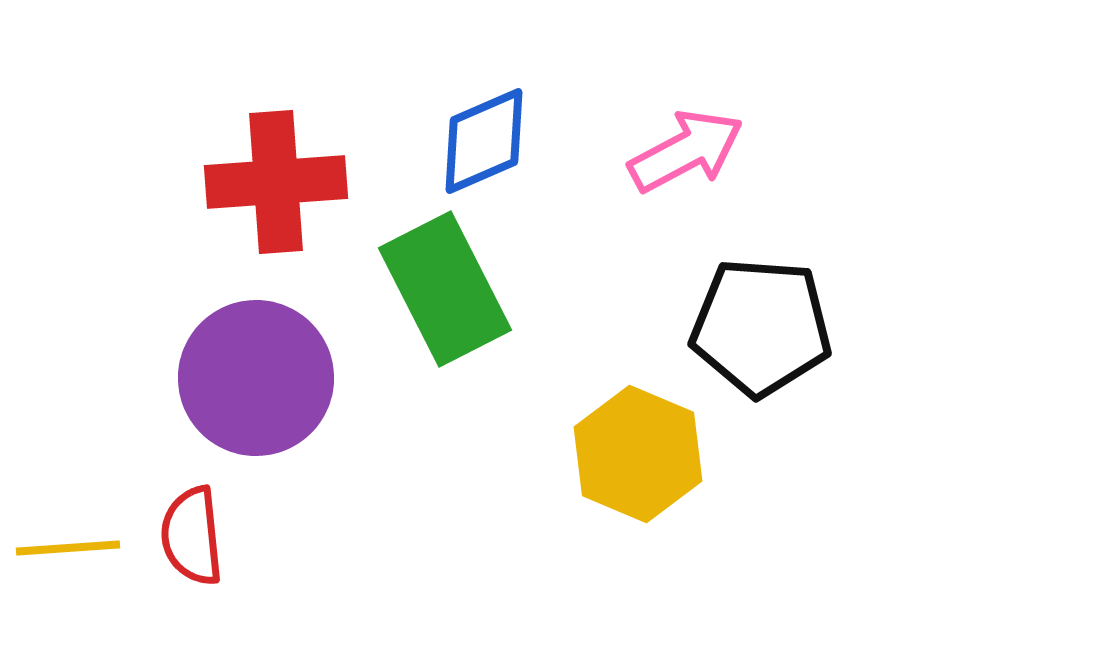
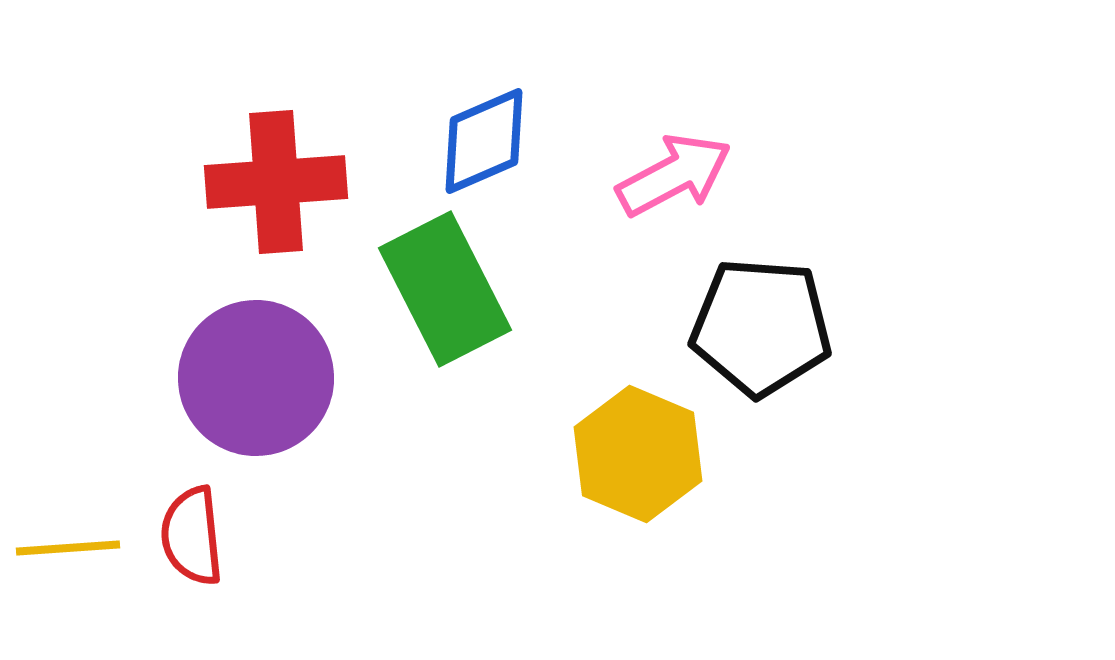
pink arrow: moved 12 px left, 24 px down
